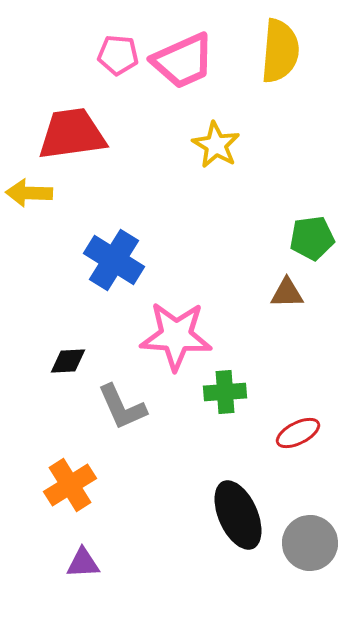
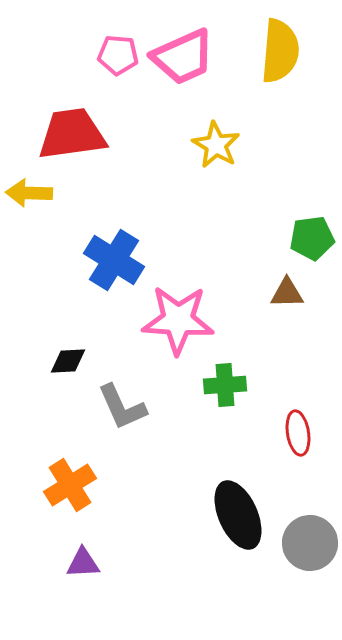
pink trapezoid: moved 4 px up
pink star: moved 2 px right, 16 px up
green cross: moved 7 px up
red ellipse: rotated 72 degrees counterclockwise
